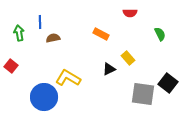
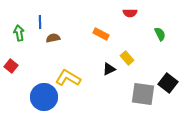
yellow rectangle: moved 1 px left
